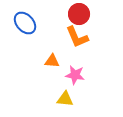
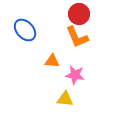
blue ellipse: moved 7 px down
